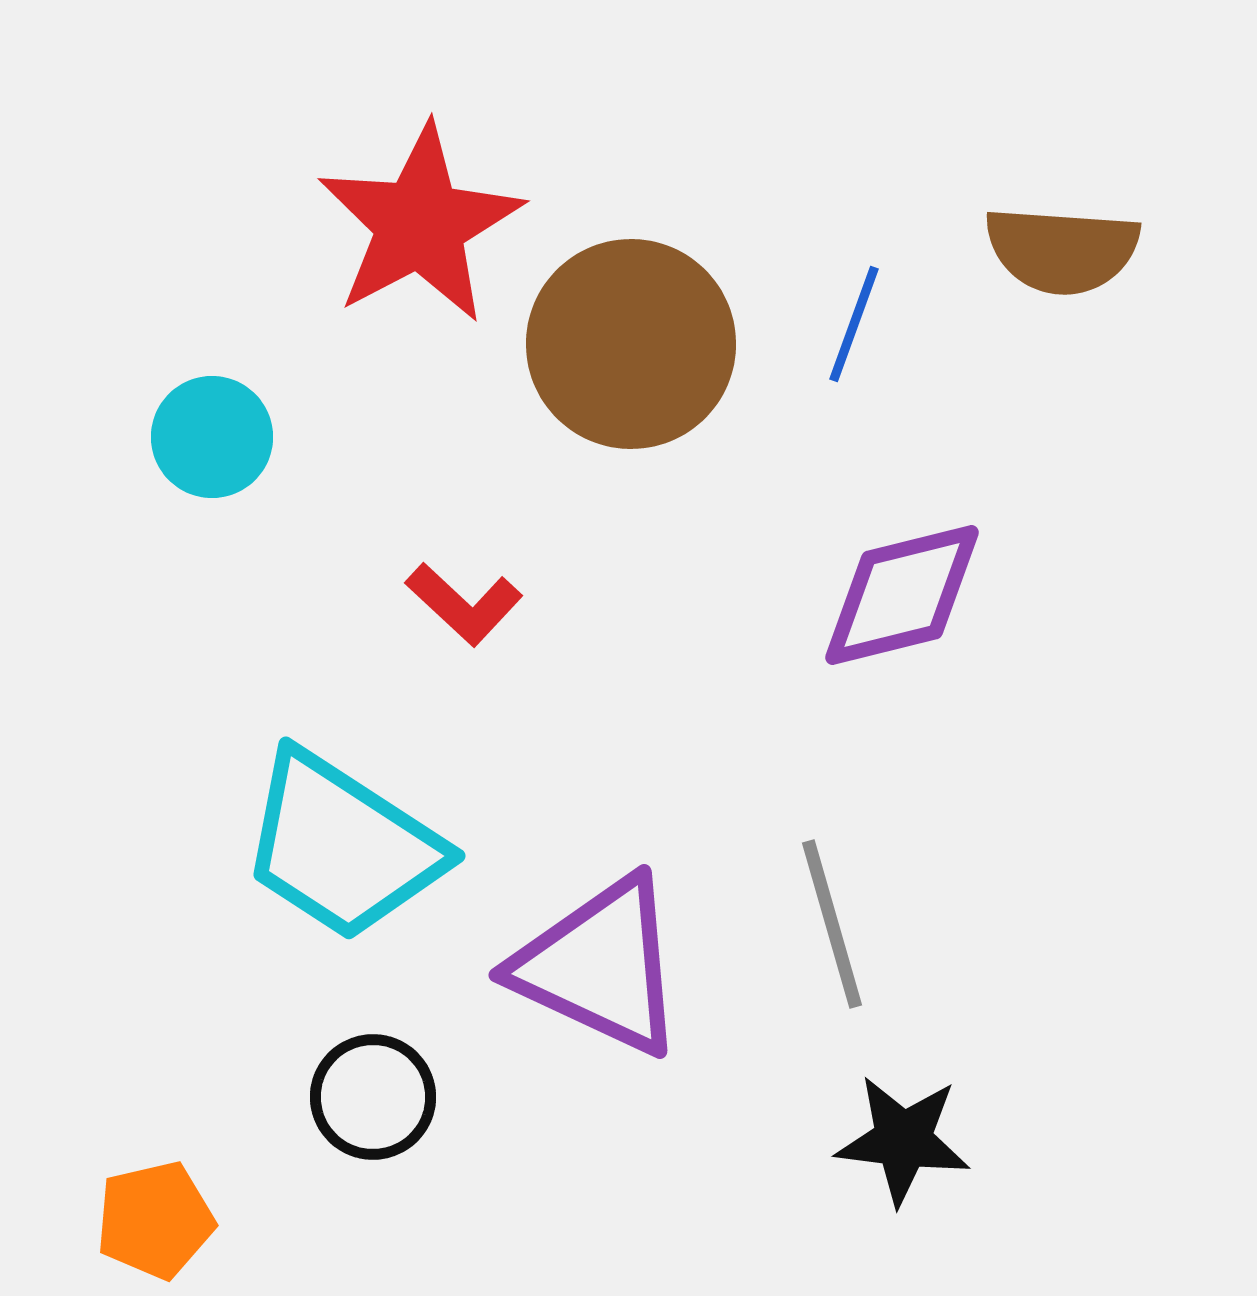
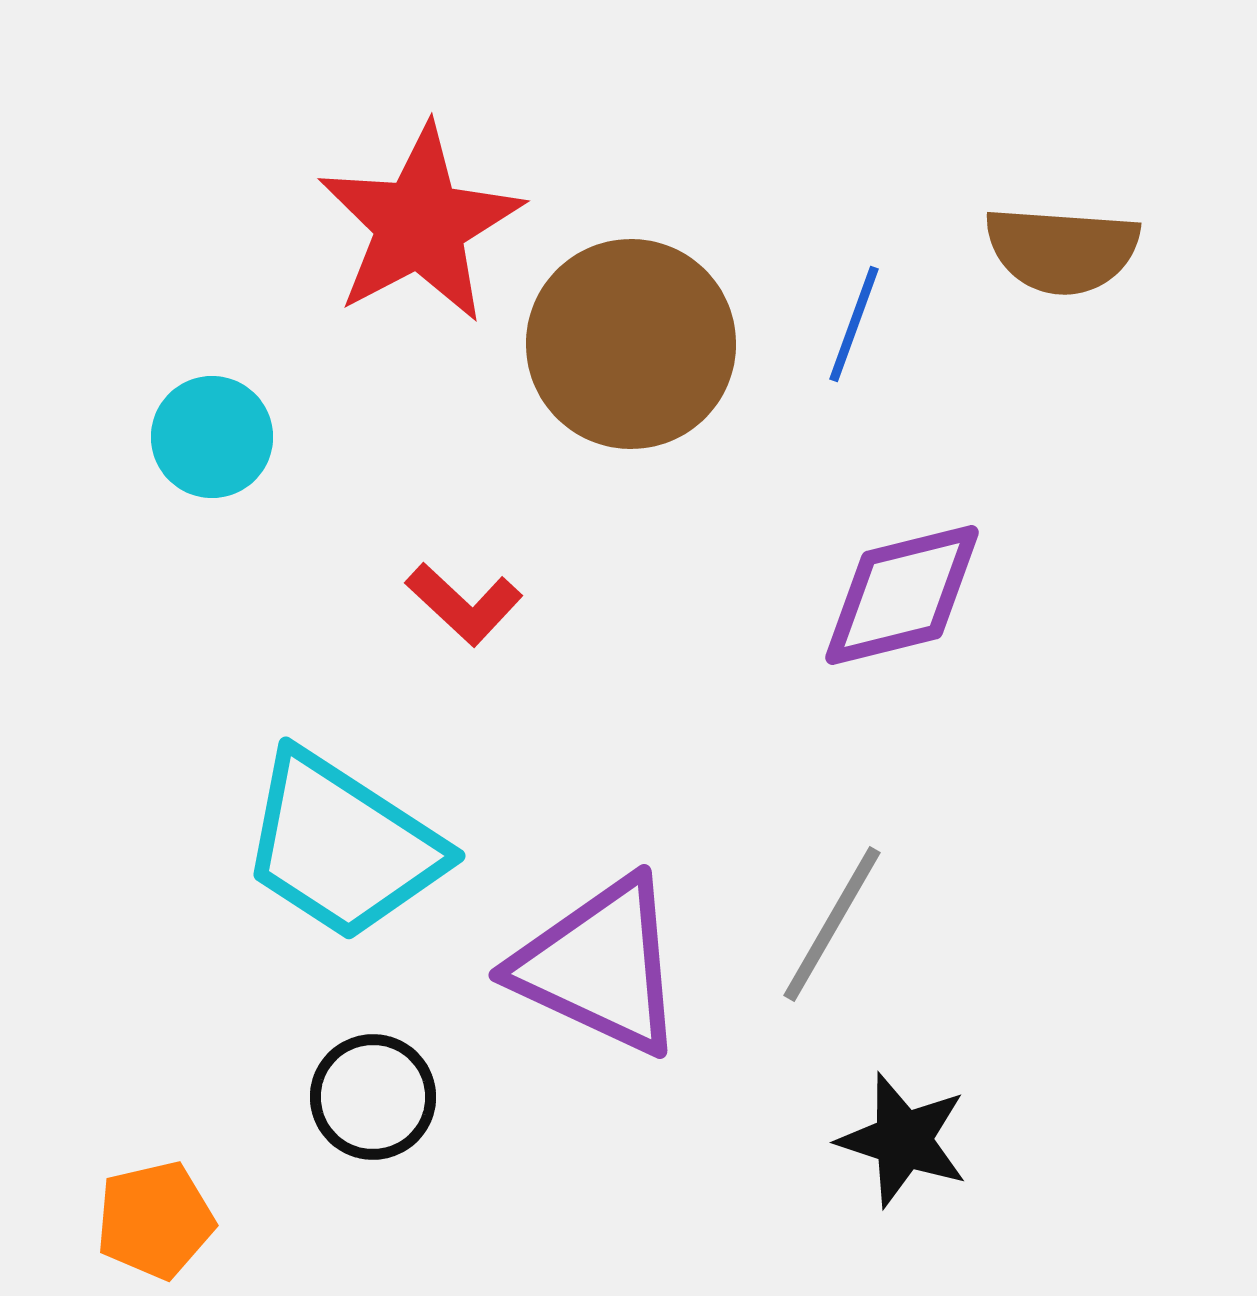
gray line: rotated 46 degrees clockwise
black star: rotated 11 degrees clockwise
